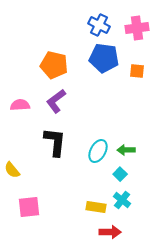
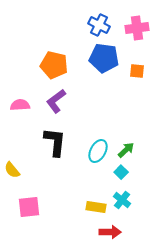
green arrow: rotated 138 degrees clockwise
cyan square: moved 1 px right, 2 px up
